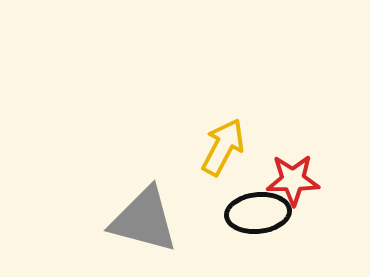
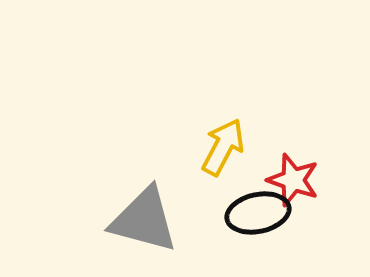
red star: rotated 20 degrees clockwise
black ellipse: rotated 6 degrees counterclockwise
